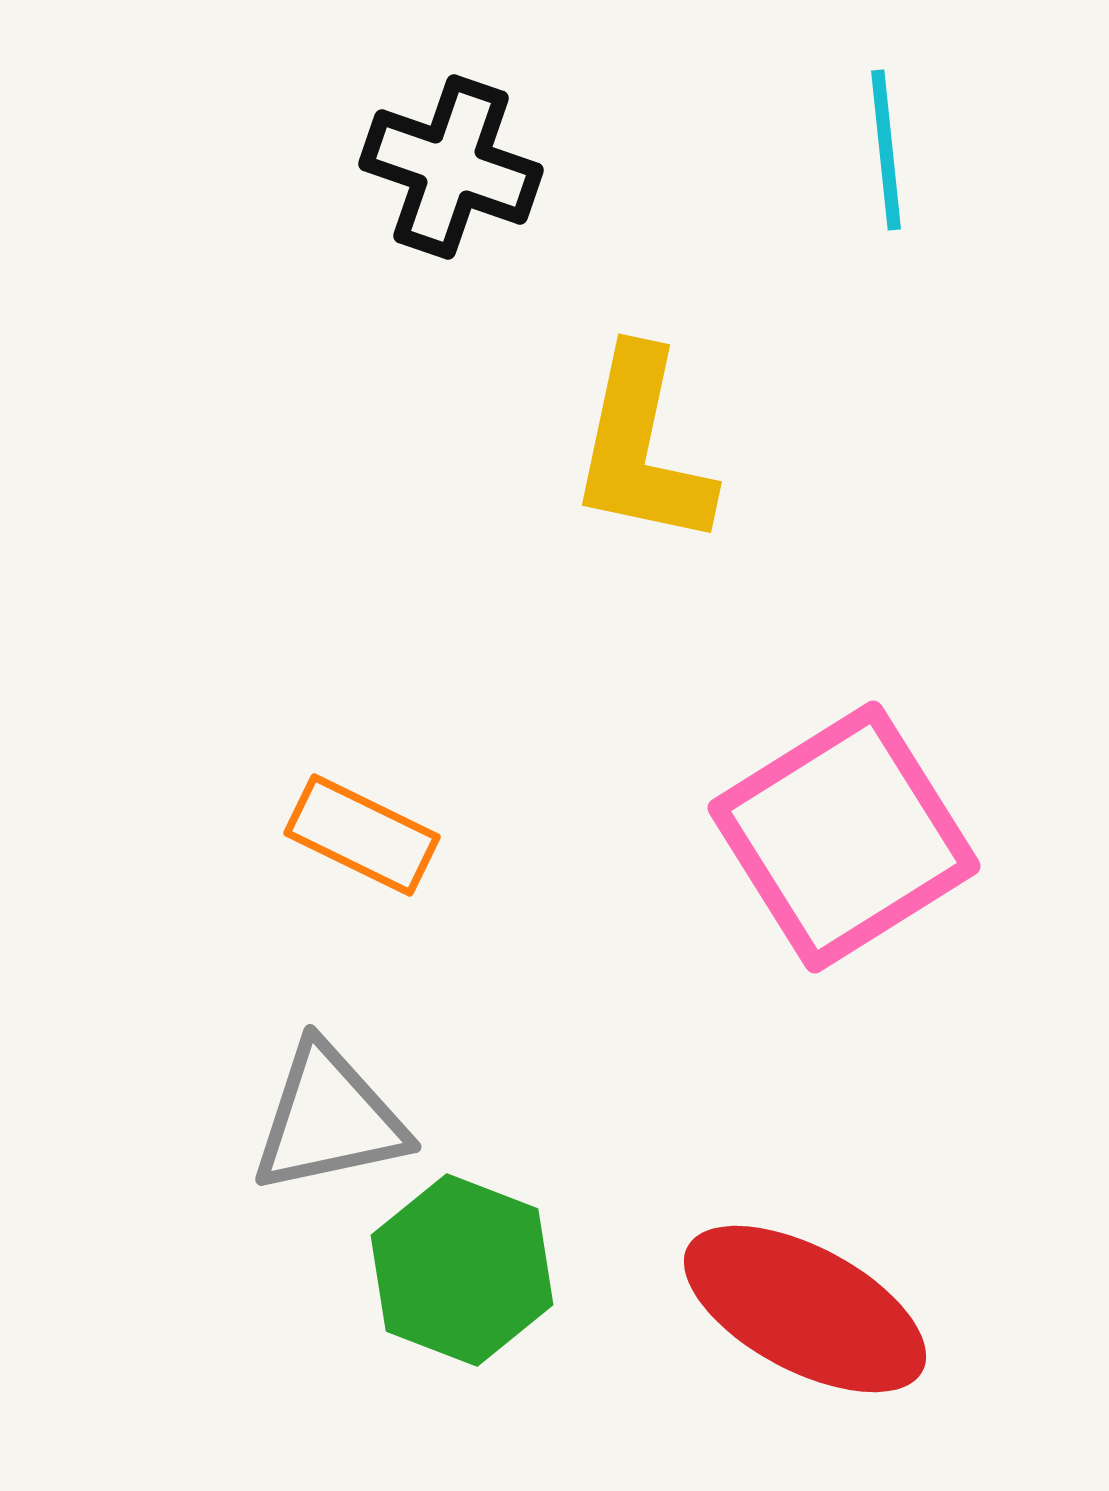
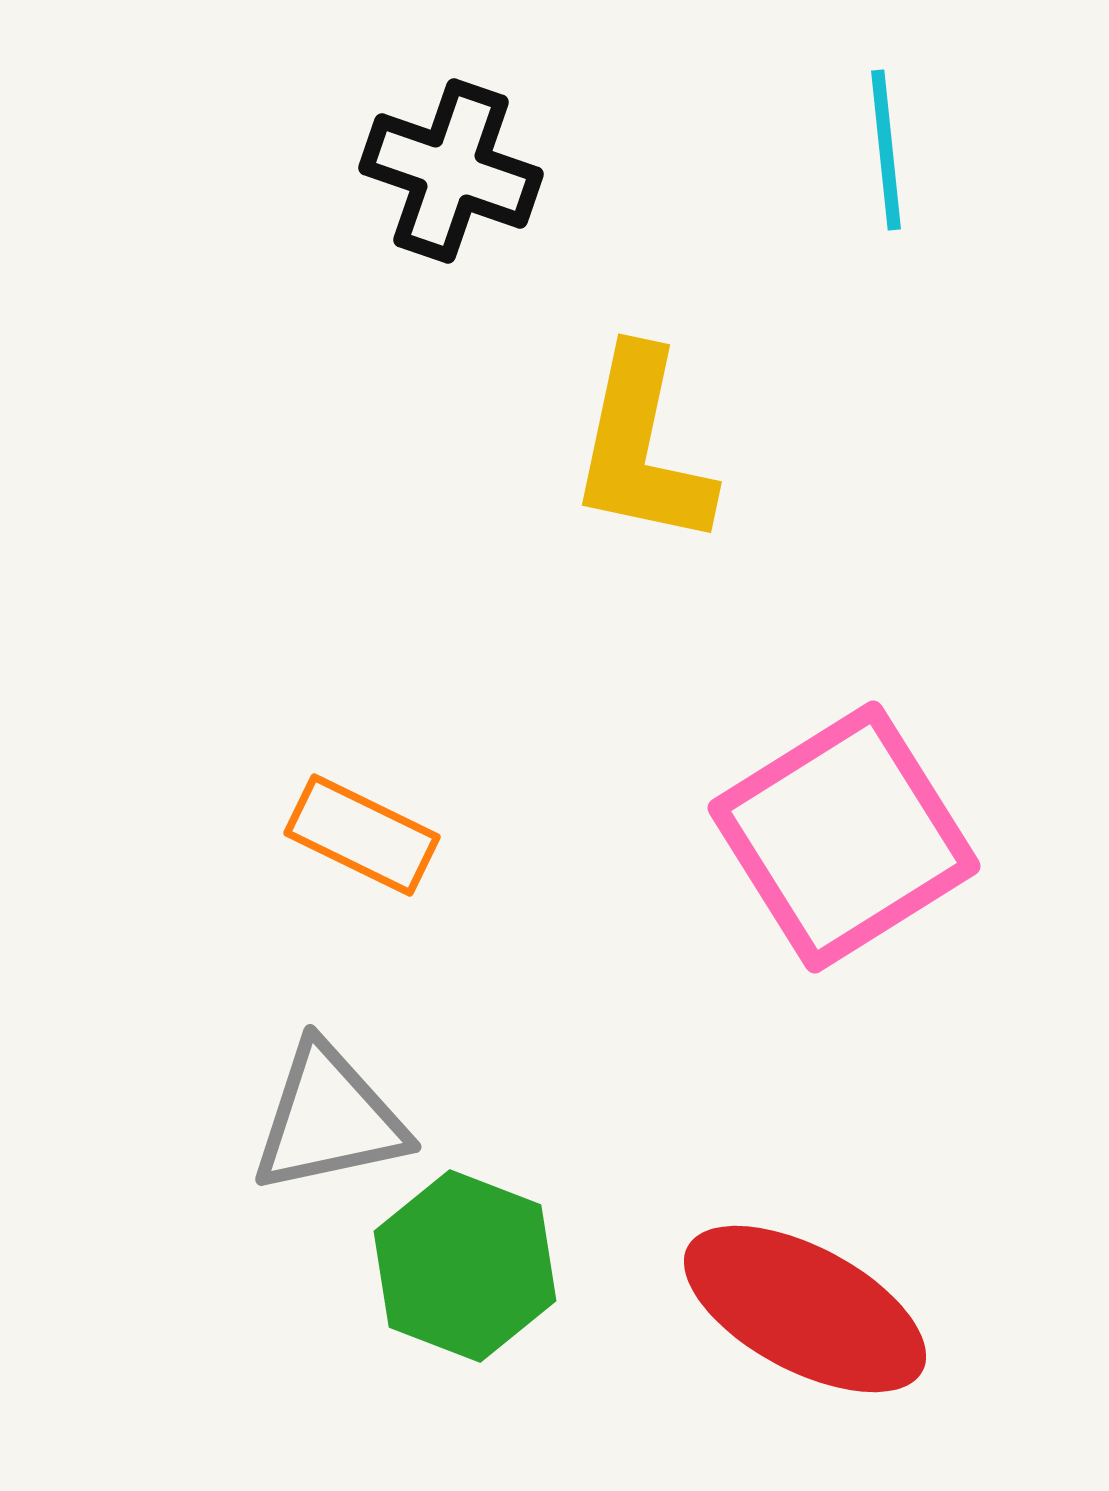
black cross: moved 4 px down
green hexagon: moved 3 px right, 4 px up
